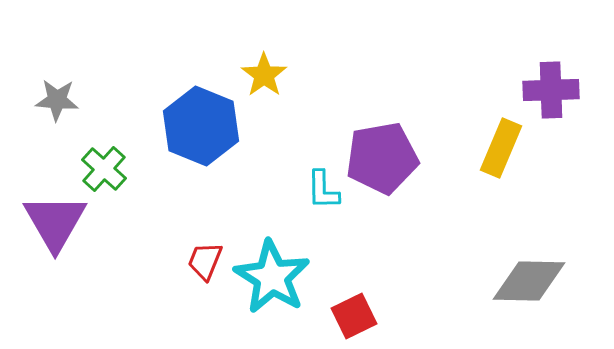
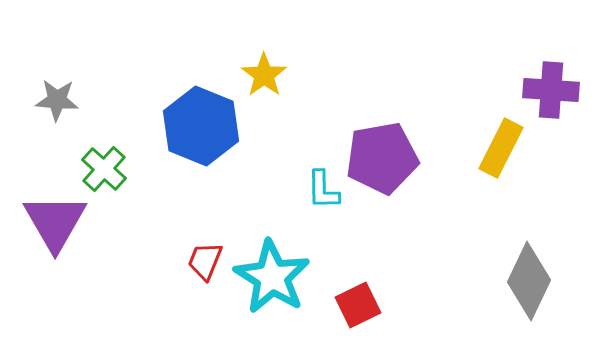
purple cross: rotated 6 degrees clockwise
yellow rectangle: rotated 4 degrees clockwise
gray diamond: rotated 66 degrees counterclockwise
red square: moved 4 px right, 11 px up
